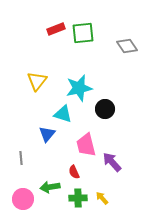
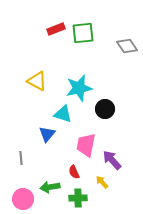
yellow triangle: rotated 40 degrees counterclockwise
pink trapezoid: rotated 25 degrees clockwise
purple arrow: moved 2 px up
yellow arrow: moved 16 px up
